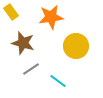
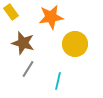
yellow circle: moved 1 px left, 2 px up
gray line: moved 3 px left; rotated 24 degrees counterclockwise
cyan line: rotated 66 degrees clockwise
